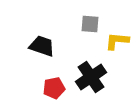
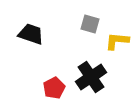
gray square: rotated 12 degrees clockwise
black trapezoid: moved 11 px left, 12 px up
red pentagon: rotated 15 degrees counterclockwise
